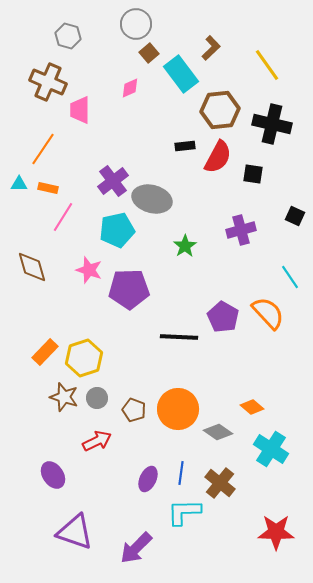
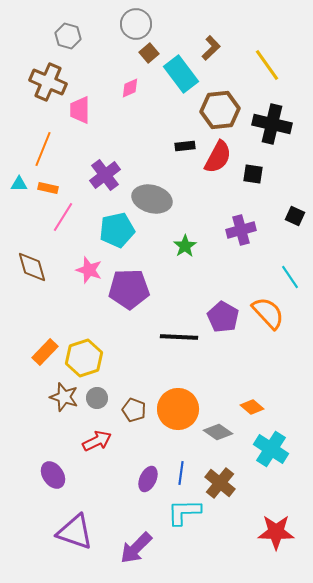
orange line at (43, 149): rotated 12 degrees counterclockwise
purple cross at (113, 181): moved 8 px left, 6 px up
